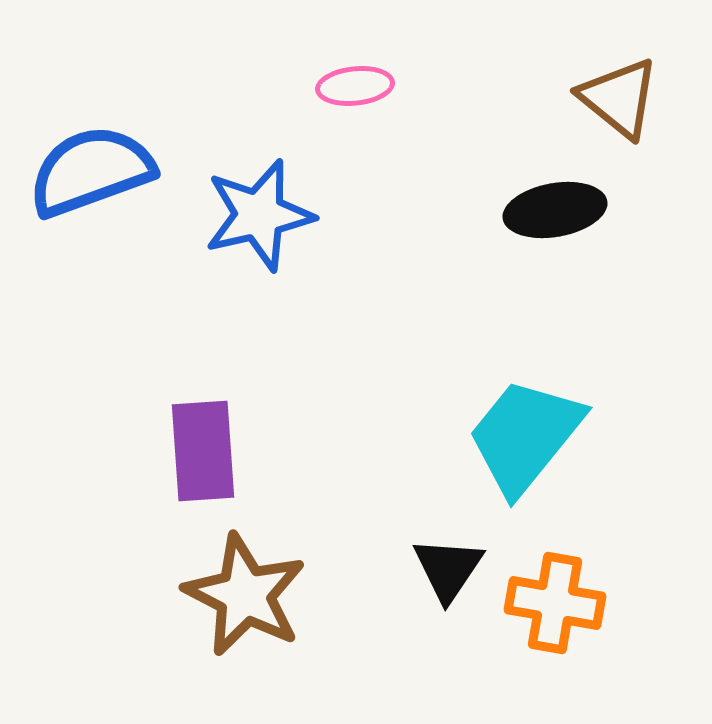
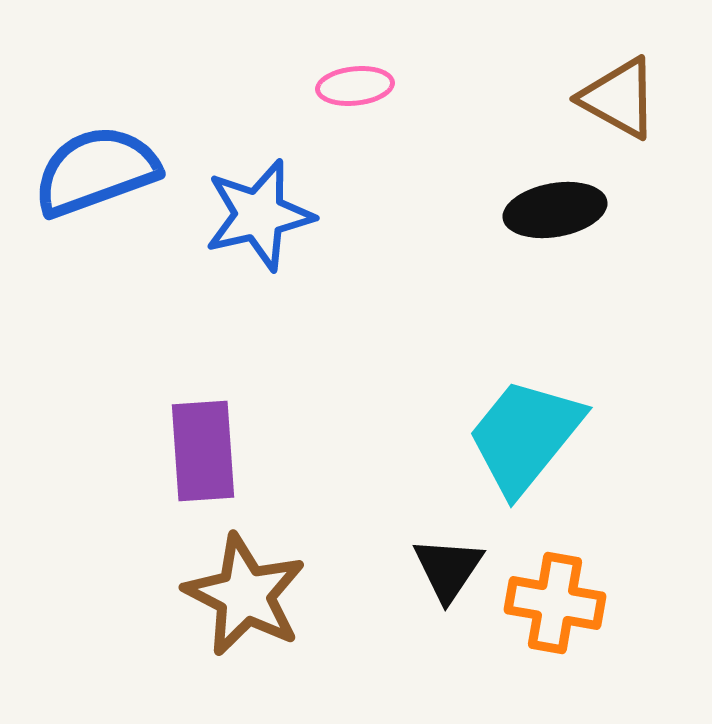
brown triangle: rotated 10 degrees counterclockwise
blue semicircle: moved 5 px right
